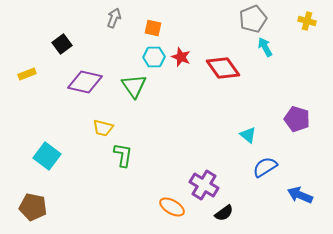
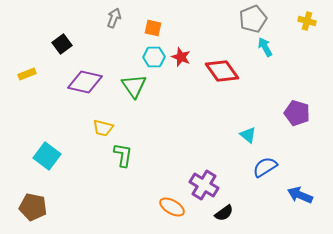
red diamond: moved 1 px left, 3 px down
purple pentagon: moved 6 px up
